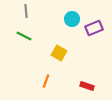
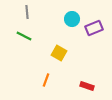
gray line: moved 1 px right, 1 px down
orange line: moved 1 px up
